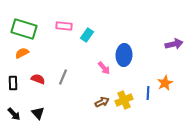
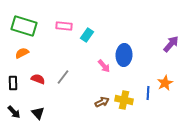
green rectangle: moved 3 px up
purple arrow: moved 3 px left; rotated 36 degrees counterclockwise
pink arrow: moved 2 px up
gray line: rotated 14 degrees clockwise
yellow cross: rotated 36 degrees clockwise
black arrow: moved 2 px up
